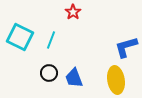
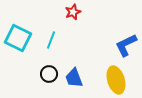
red star: rotated 14 degrees clockwise
cyan square: moved 2 px left, 1 px down
blue L-shape: moved 2 px up; rotated 10 degrees counterclockwise
black circle: moved 1 px down
yellow ellipse: rotated 8 degrees counterclockwise
